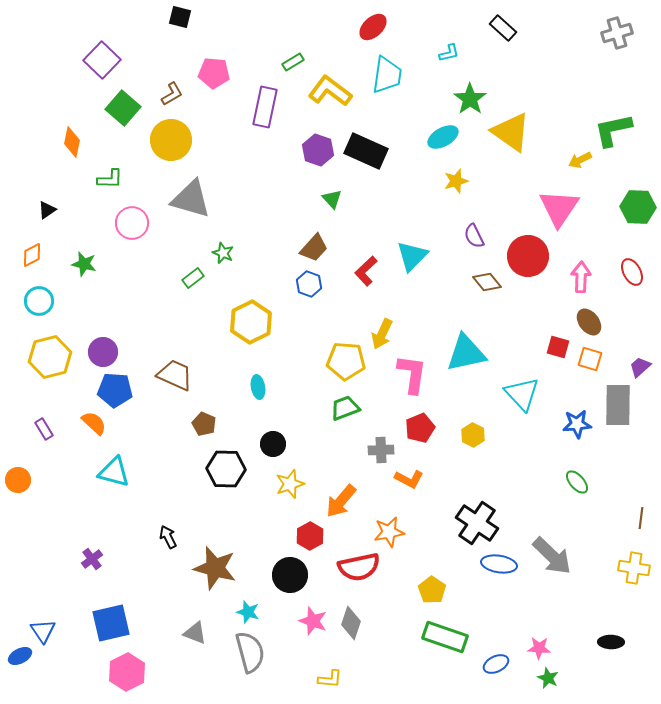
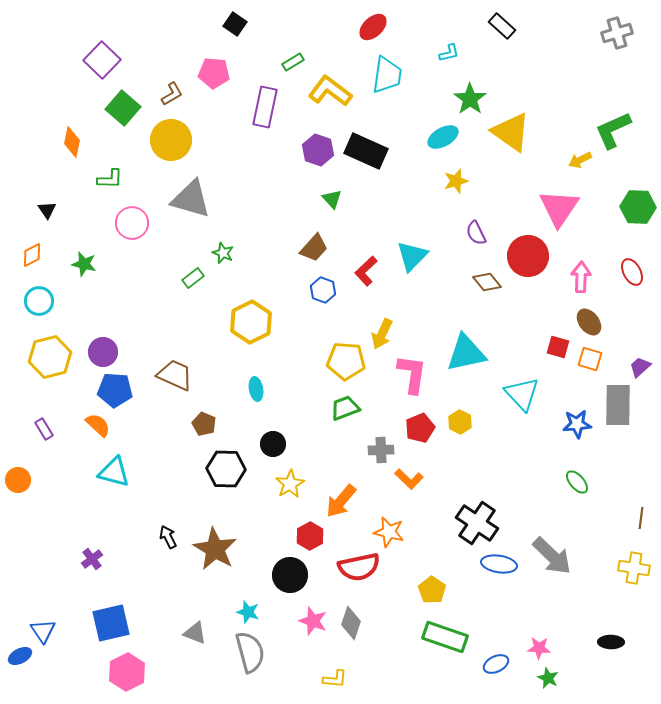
black square at (180, 17): moved 55 px right, 7 px down; rotated 20 degrees clockwise
black rectangle at (503, 28): moved 1 px left, 2 px up
green L-shape at (613, 130): rotated 12 degrees counterclockwise
black triangle at (47, 210): rotated 30 degrees counterclockwise
purple semicircle at (474, 236): moved 2 px right, 3 px up
blue hexagon at (309, 284): moved 14 px right, 6 px down
cyan ellipse at (258, 387): moved 2 px left, 2 px down
orange semicircle at (94, 423): moved 4 px right, 2 px down
yellow hexagon at (473, 435): moved 13 px left, 13 px up
orange L-shape at (409, 479): rotated 16 degrees clockwise
yellow star at (290, 484): rotated 12 degrees counterclockwise
orange star at (389, 532): rotated 24 degrees clockwise
brown star at (215, 568): moved 19 px up; rotated 15 degrees clockwise
yellow L-shape at (330, 679): moved 5 px right
